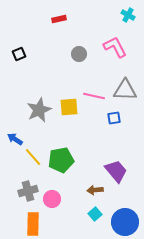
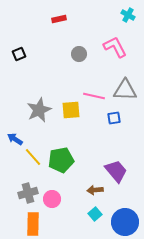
yellow square: moved 2 px right, 3 px down
gray cross: moved 2 px down
